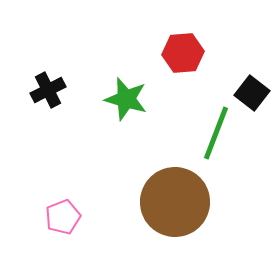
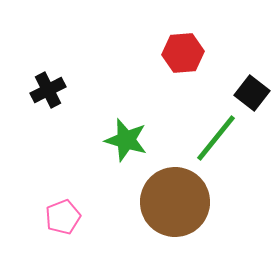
green star: moved 41 px down
green line: moved 5 px down; rotated 18 degrees clockwise
